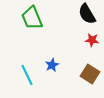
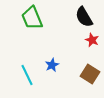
black semicircle: moved 3 px left, 3 px down
red star: rotated 16 degrees clockwise
